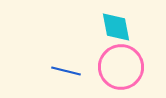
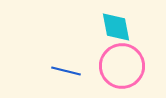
pink circle: moved 1 px right, 1 px up
